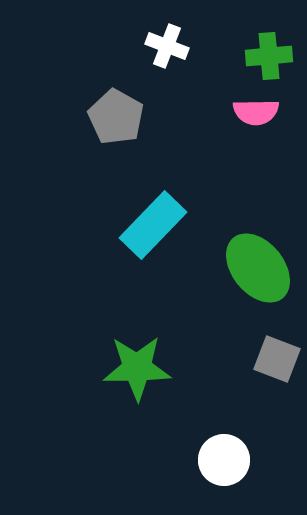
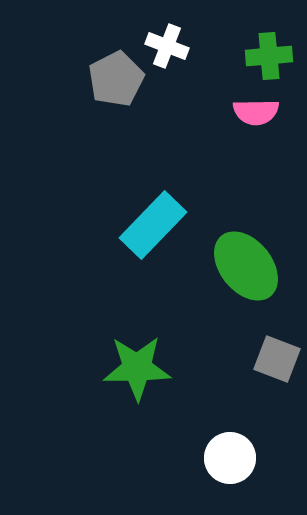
gray pentagon: moved 38 px up; rotated 16 degrees clockwise
green ellipse: moved 12 px left, 2 px up
white circle: moved 6 px right, 2 px up
